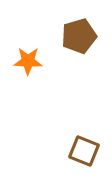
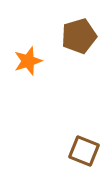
orange star: rotated 20 degrees counterclockwise
